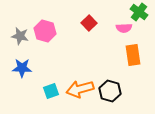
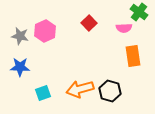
pink hexagon: rotated 20 degrees clockwise
orange rectangle: moved 1 px down
blue star: moved 2 px left, 1 px up
cyan square: moved 8 px left, 2 px down
